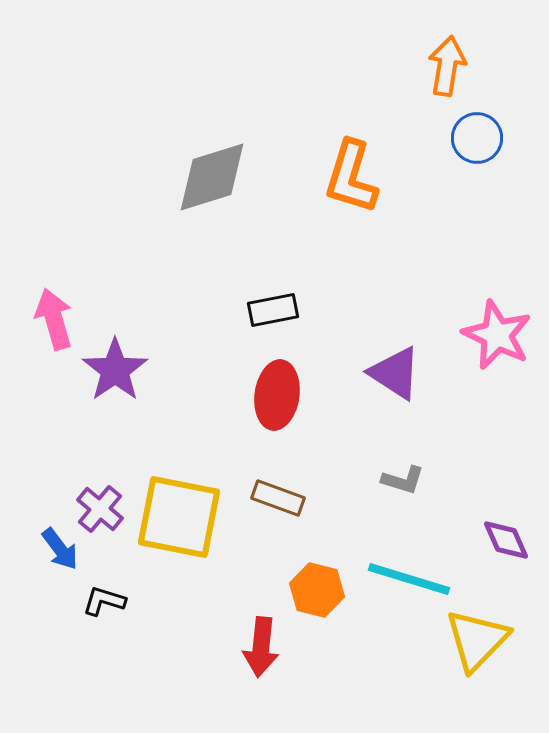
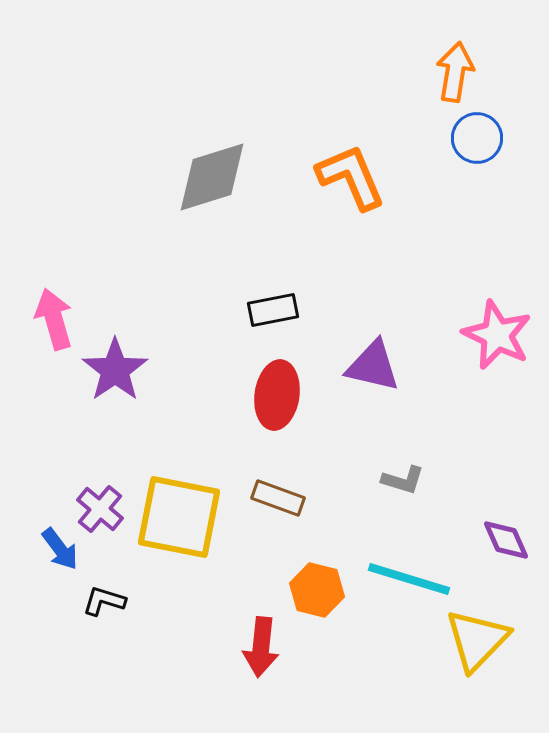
orange arrow: moved 8 px right, 6 px down
orange L-shape: rotated 140 degrees clockwise
purple triangle: moved 22 px left, 7 px up; rotated 20 degrees counterclockwise
